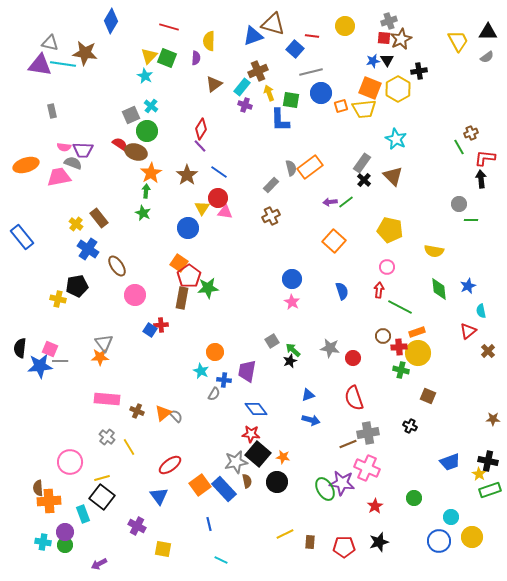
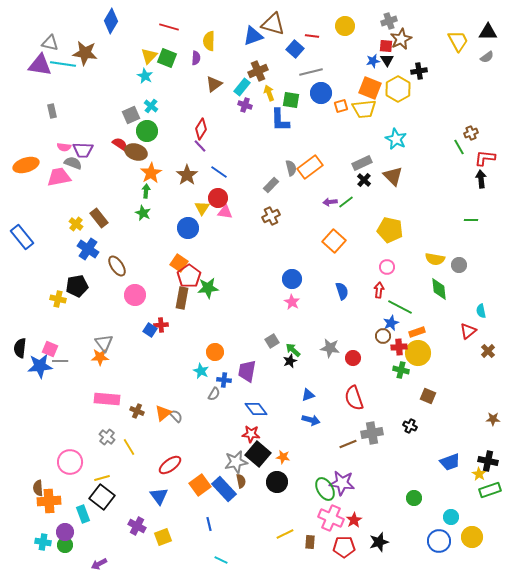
red square at (384, 38): moved 2 px right, 8 px down
gray rectangle at (362, 163): rotated 30 degrees clockwise
gray circle at (459, 204): moved 61 px down
yellow semicircle at (434, 251): moved 1 px right, 8 px down
blue star at (468, 286): moved 77 px left, 37 px down
gray cross at (368, 433): moved 4 px right
pink cross at (367, 468): moved 36 px left, 50 px down
brown semicircle at (247, 481): moved 6 px left
red star at (375, 506): moved 21 px left, 14 px down
yellow square at (163, 549): moved 12 px up; rotated 30 degrees counterclockwise
